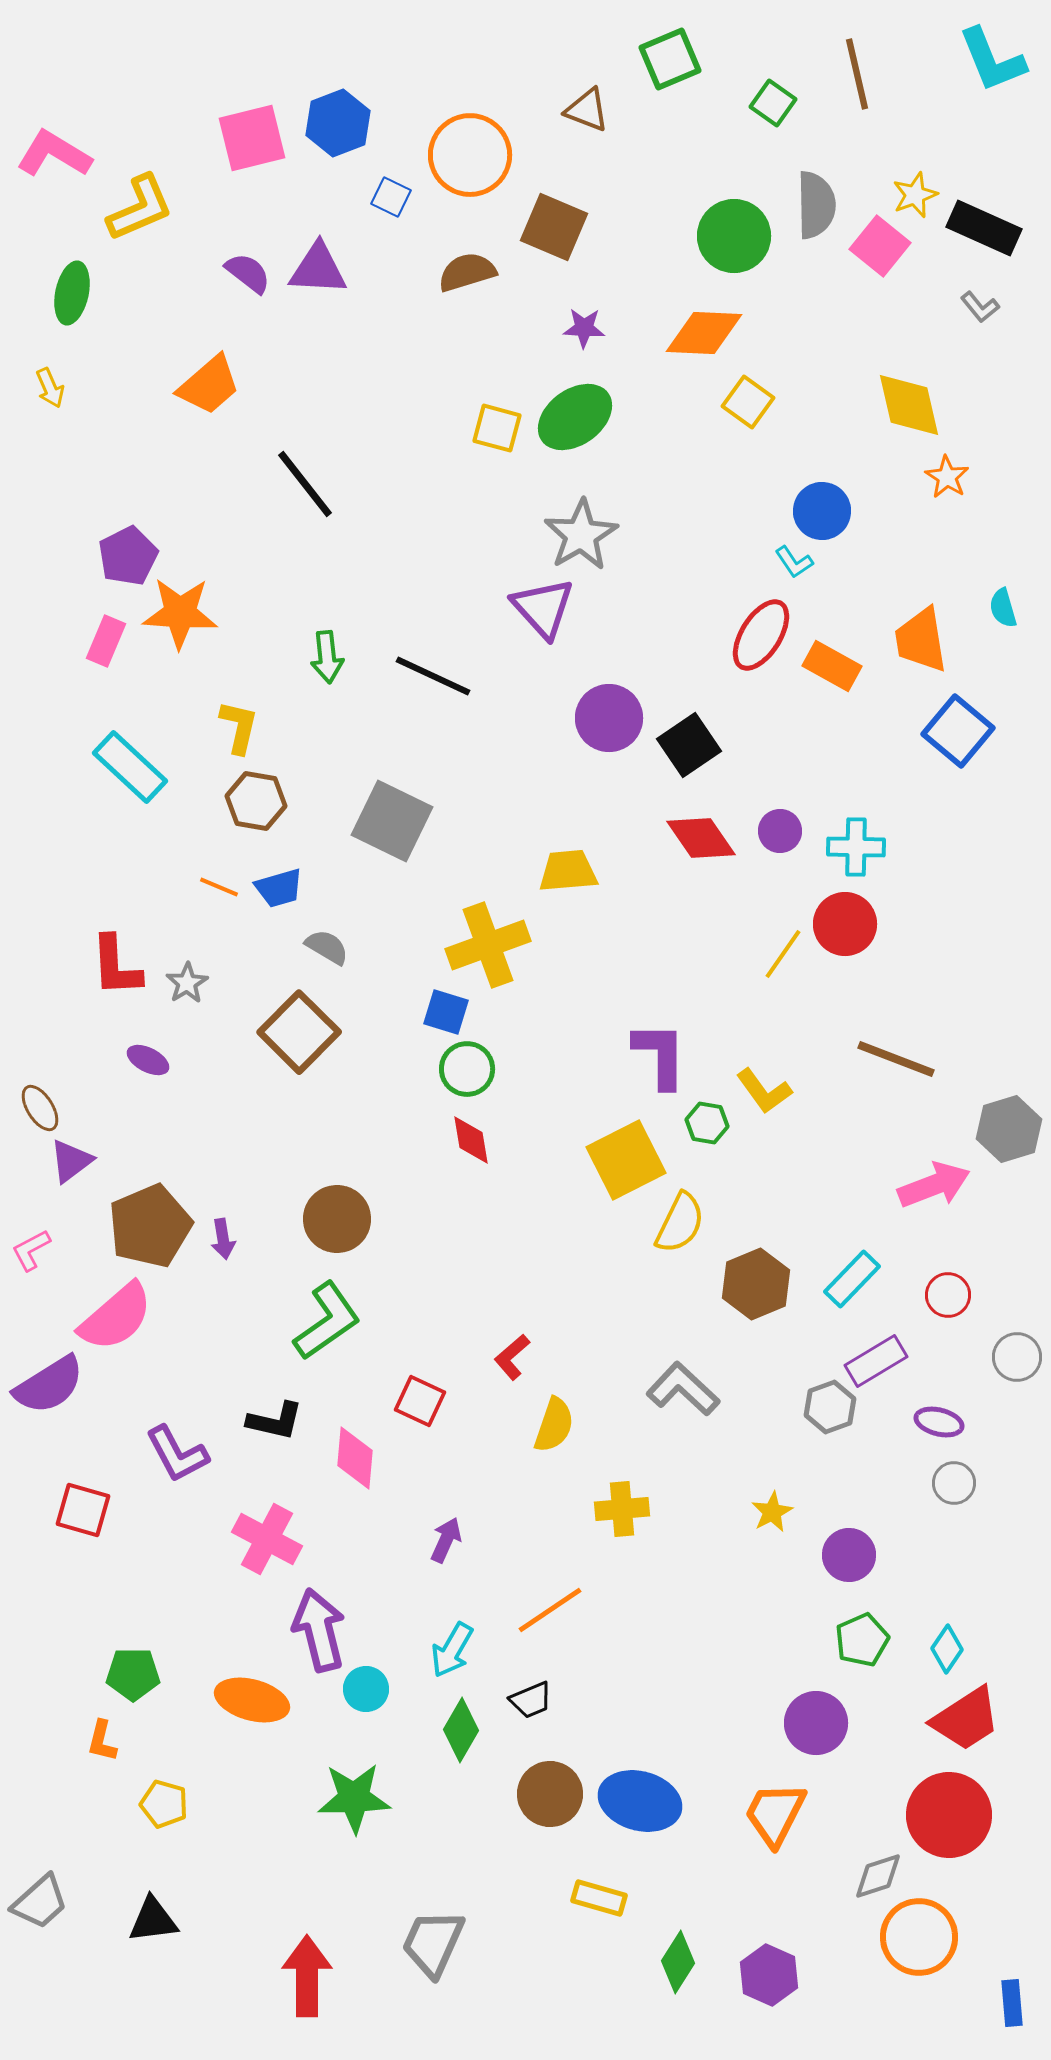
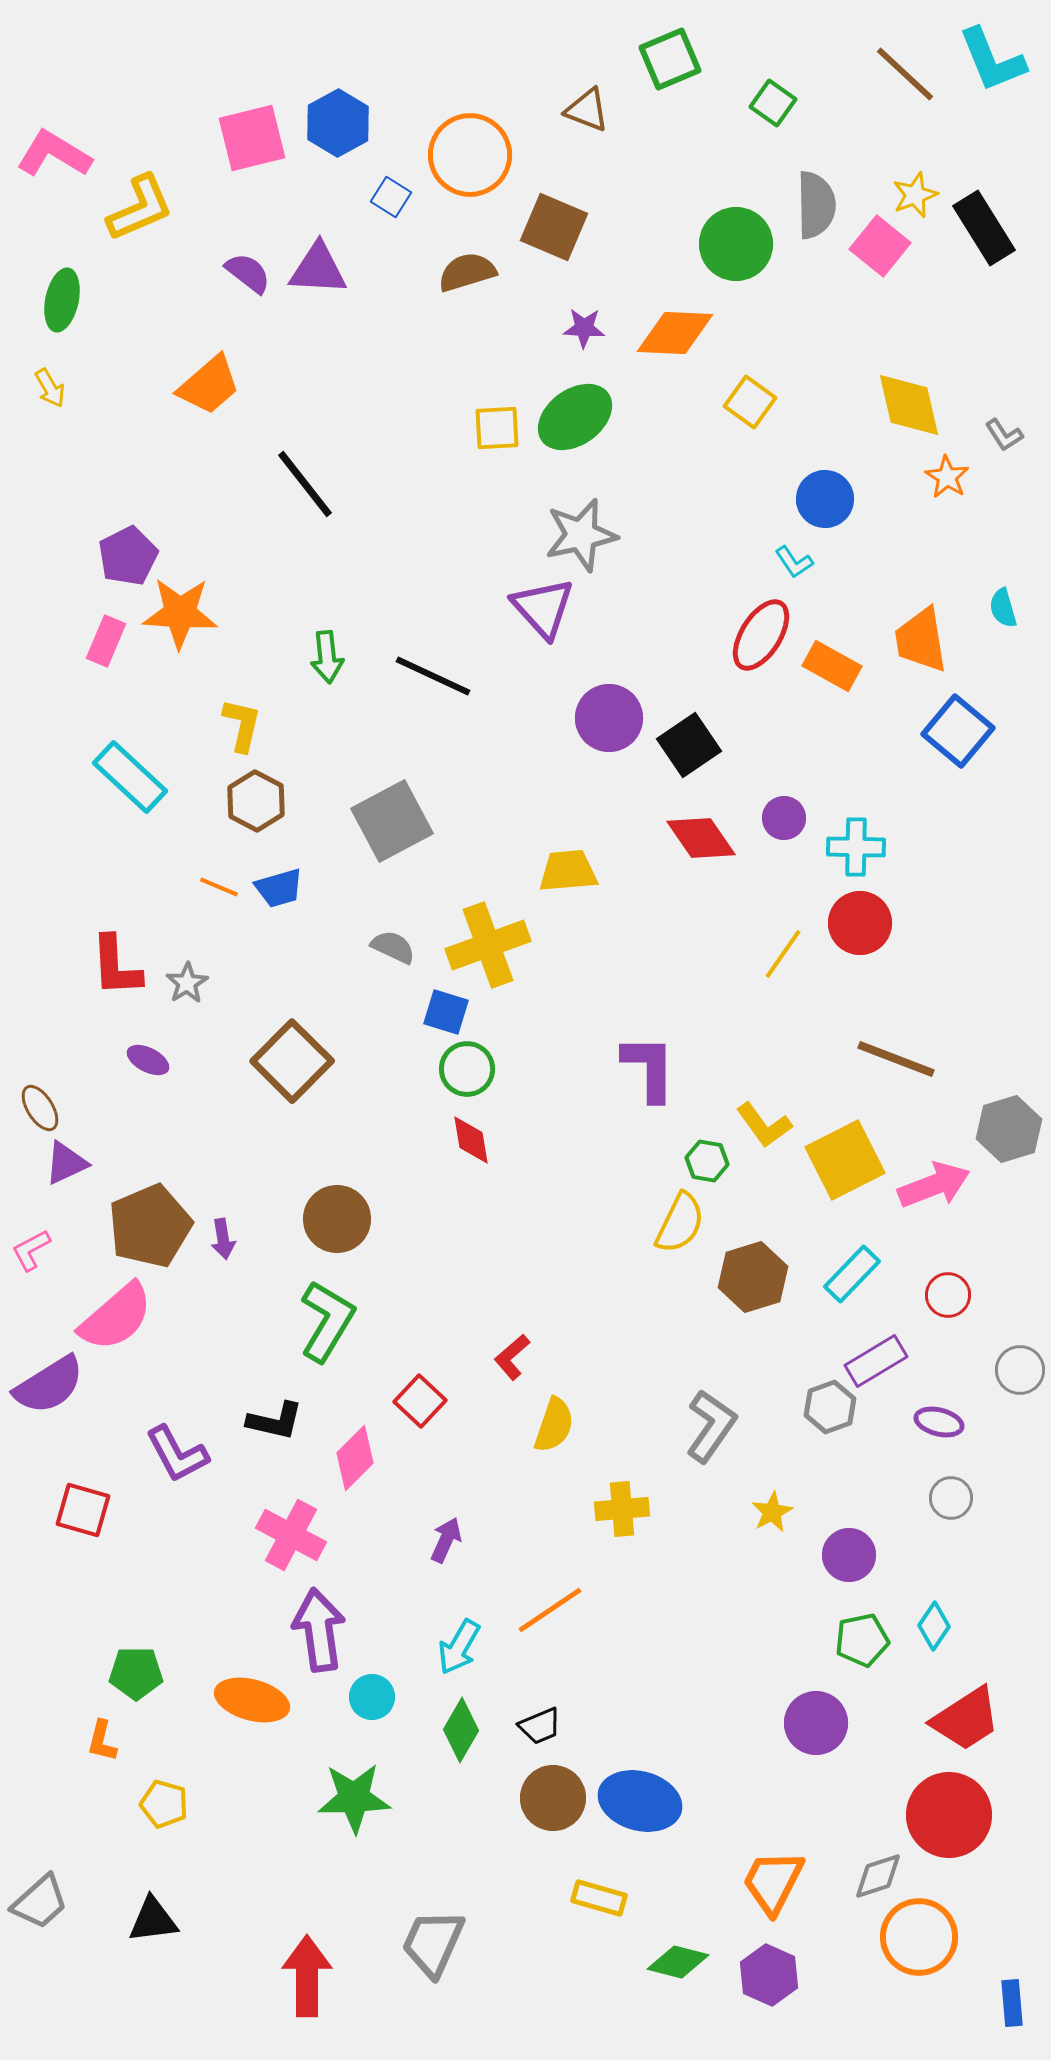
brown line at (857, 74): moved 48 px right; rotated 34 degrees counterclockwise
blue hexagon at (338, 123): rotated 8 degrees counterclockwise
blue square at (391, 197): rotated 6 degrees clockwise
black rectangle at (984, 228): rotated 34 degrees clockwise
green circle at (734, 236): moved 2 px right, 8 px down
green ellipse at (72, 293): moved 10 px left, 7 px down
gray L-shape at (980, 307): moved 24 px right, 128 px down; rotated 6 degrees clockwise
orange diamond at (704, 333): moved 29 px left
yellow arrow at (50, 388): rotated 6 degrees counterclockwise
yellow square at (748, 402): moved 2 px right
yellow square at (497, 428): rotated 18 degrees counterclockwise
blue circle at (822, 511): moved 3 px right, 12 px up
gray star at (581, 535): rotated 18 degrees clockwise
yellow L-shape at (239, 727): moved 3 px right, 2 px up
cyan rectangle at (130, 767): moved 10 px down
brown hexagon at (256, 801): rotated 18 degrees clockwise
gray square at (392, 821): rotated 36 degrees clockwise
purple circle at (780, 831): moved 4 px right, 13 px up
red circle at (845, 924): moved 15 px right, 1 px up
gray semicircle at (327, 947): moved 66 px right; rotated 6 degrees counterclockwise
brown square at (299, 1032): moved 7 px left, 29 px down
purple L-shape at (660, 1055): moved 11 px left, 13 px down
yellow L-shape at (764, 1091): moved 34 px down
green hexagon at (707, 1123): moved 38 px down
yellow square at (626, 1160): moved 219 px right
purple triangle at (71, 1161): moved 5 px left, 2 px down; rotated 12 degrees clockwise
cyan rectangle at (852, 1279): moved 5 px up
brown hexagon at (756, 1284): moved 3 px left, 7 px up; rotated 6 degrees clockwise
green L-shape at (327, 1321): rotated 24 degrees counterclockwise
gray circle at (1017, 1357): moved 3 px right, 13 px down
gray L-shape at (683, 1389): moved 28 px right, 37 px down; rotated 82 degrees clockwise
red square at (420, 1401): rotated 18 degrees clockwise
pink diamond at (355, 1458): rotated 40 degrees clockwise
gray circle at (954, 1483): moved 3 px left, 15 px down
pink cross at (267, 1539): moved 24 px right, 4 px up
purple arrow at (319, 1630): rotated 6 degrees clockwise
green pentagon at (862, 1640): rotated 12 degrees clockwise
cyan diamond at (947, 1649): moved 13 px left, 23 px up
cyan arrow at (452, 1650): moved 7 px right, 3 px up
green pentagon at (133, 1674): moved 3 px right, 1 px up
cyan circle at (366, 1689): moved 6 px right, 8 px down
black trapezoid at (531, 1700): moved 9 px right, 26 px down
brown circle at (550, 1794): moved 3 px right, 4 px down
orange trapezoid at (775, 1814): moved 2 px left, 68 px down
green diamond at (678, 1962): rotated 72 degrees clockwise
